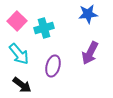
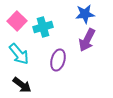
blue star: moved 3 px left
cyan cross: moved 1 px left, 1 px up
purple arrow: moved 3 px left, 13 px up
purple ellipse: moved 5 px right, 6 px up
